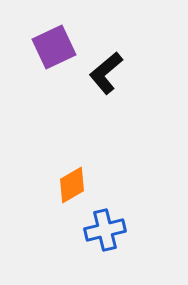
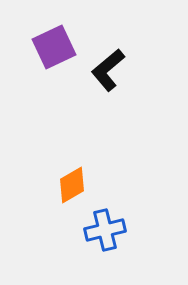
black L-shape: moved 2 px right, 3 px up
